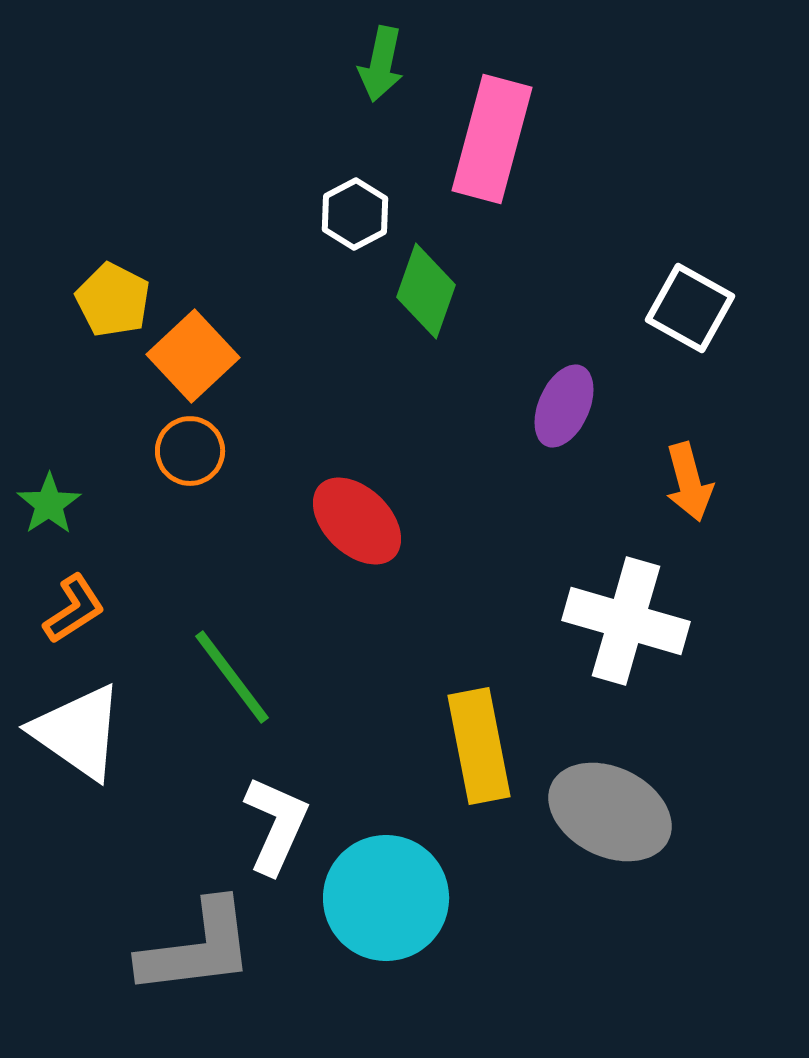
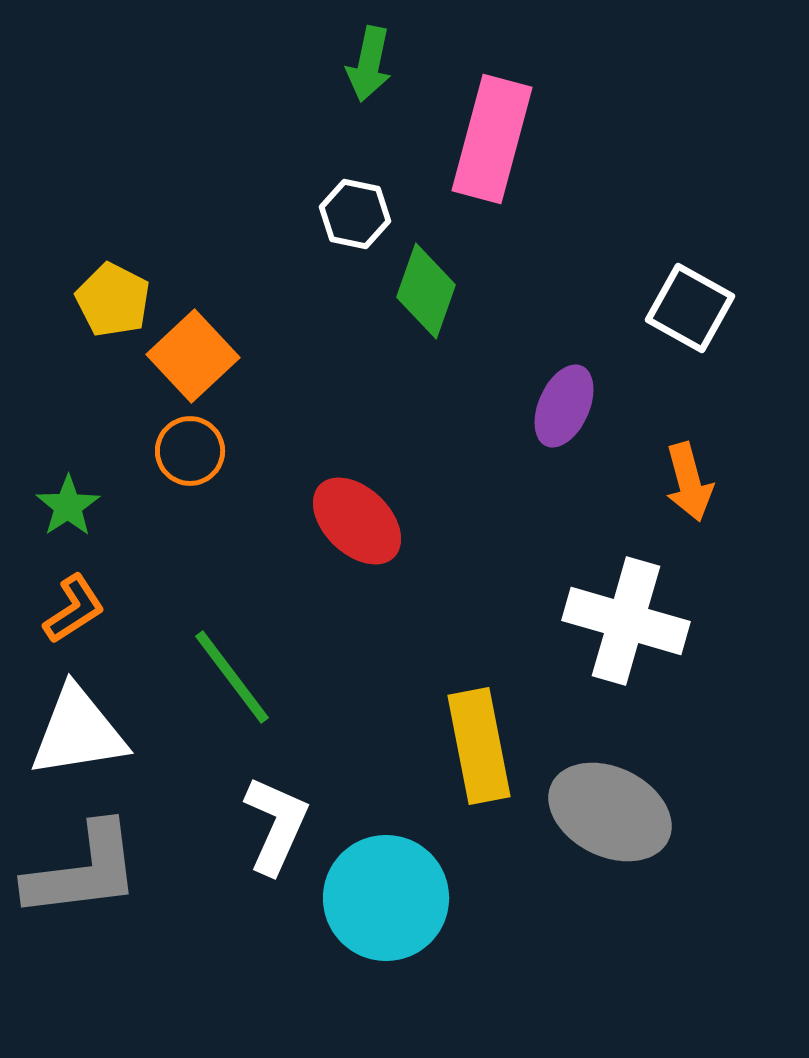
green arrow: moved 12 px left
white hexagon: rotated 20 degrees counterclockwise
green star: moved 19 px right, 2 px down
white triangle: rotated 44 degrees counterclockwise
gray L-shape: moved 114 px left, 77 px up
